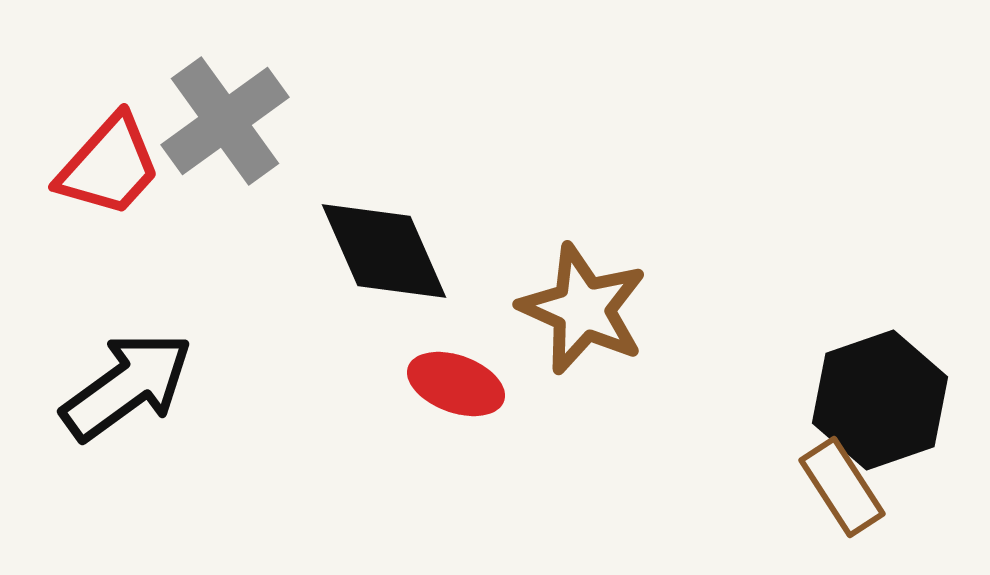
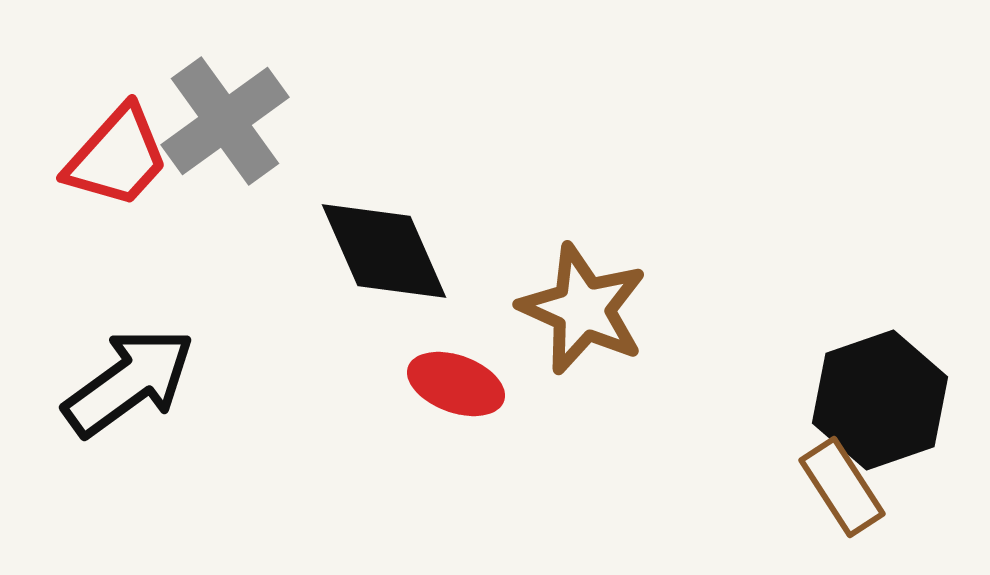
red trapezoid: moved 8 px right, 9 px up
black arrow: moved 2 px right, 4 px up
